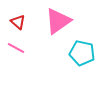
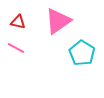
red triangle: rotated 28 degrees counterclockwise
cyan pentagon: rotated 20 degrees clockwise
